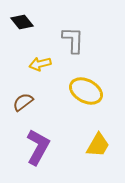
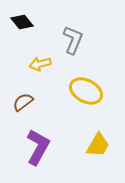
gray L-shape: rotated 20 degrees clockwise
